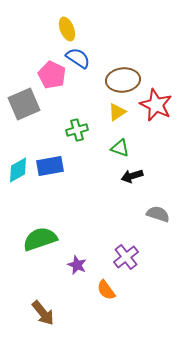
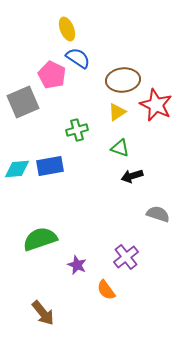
gray square: moved 1 px left, 2 px up
cyan diamond: moved 1 px left, 1 px up; rotated 24 degrees clockwise
